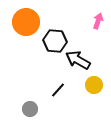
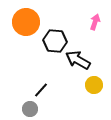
pink arrow: moved 3 px left, 1 px down
black line: moved 17 px left
